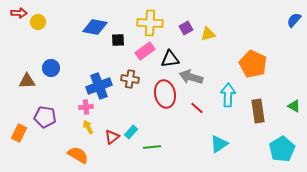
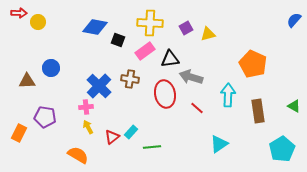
black square: rotated 24 degrees clockwise
blue cross: rotated 25 degrees counterclockwise
